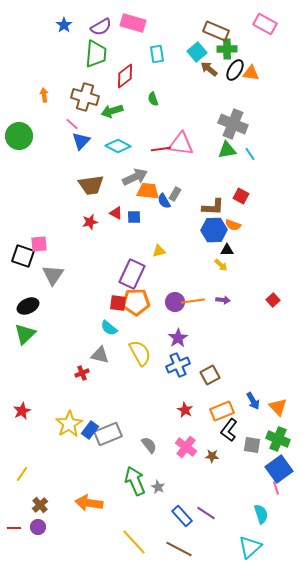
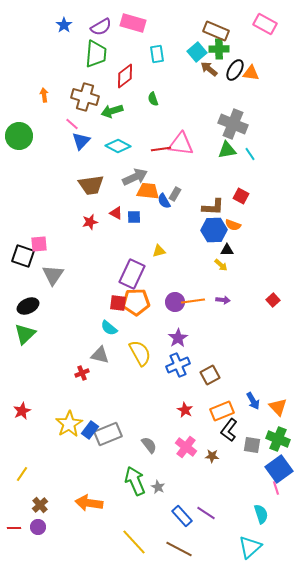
green cross at (227, 49): moved 8 px left
